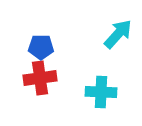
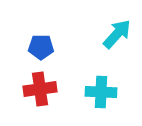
cyan arrow: moved 1 px left
red cross: moved 11 px down
